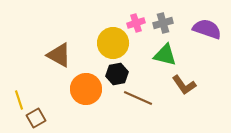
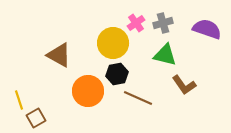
pink cross: rotated 18 degrees counterclockwise
orange circle: moved 2 px right, 2 px down
